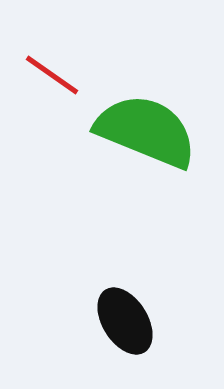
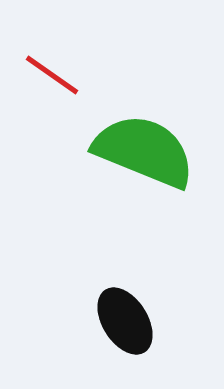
green semicircle: moved 2 px left, 20 px down
